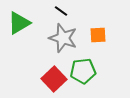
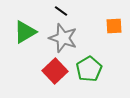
green triangle: moved 6 px right, 9 px down
orange square: moved 16 px right, 9 px up
green pentagon: moved 6 px right, 2 px up; rotated 25 degrees counterclockwise
red square: moved 1 px right, 8 px up
